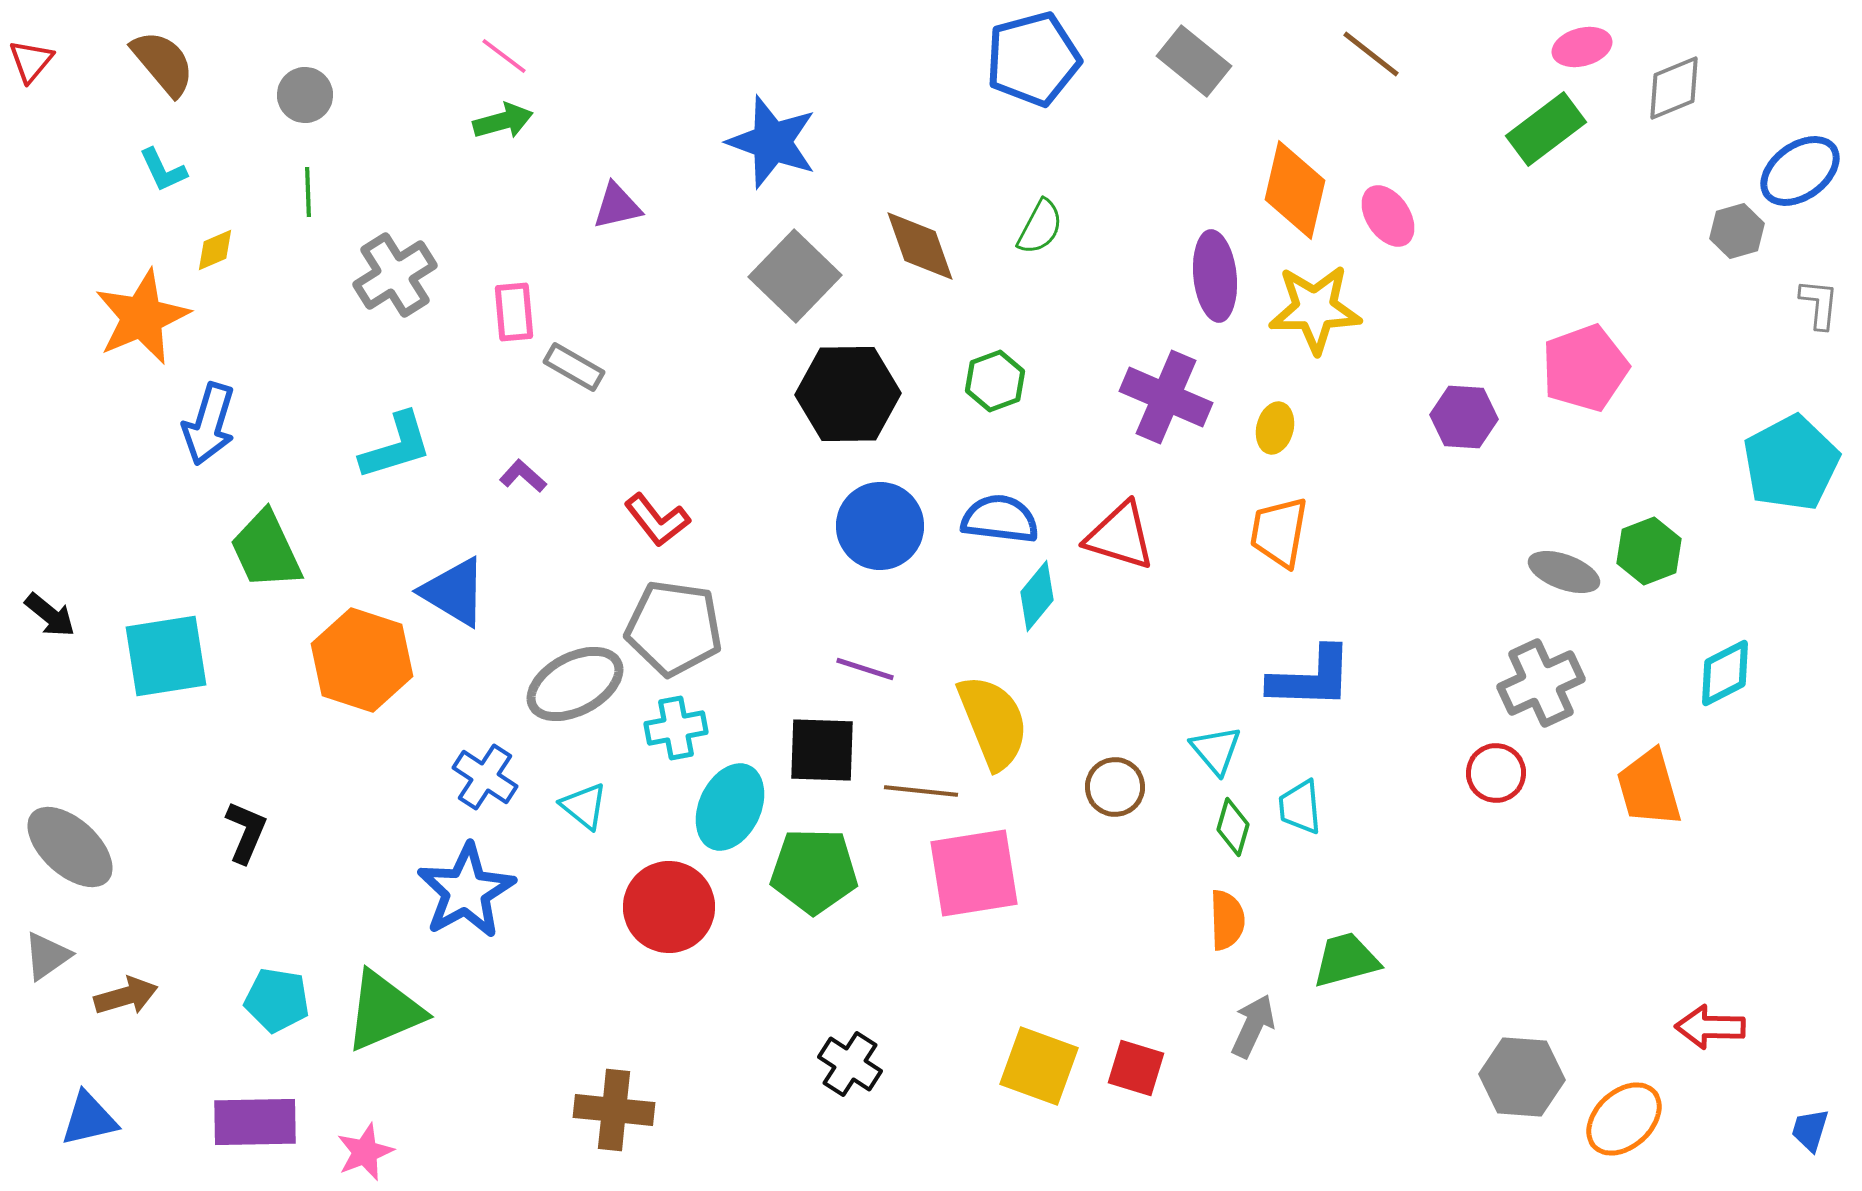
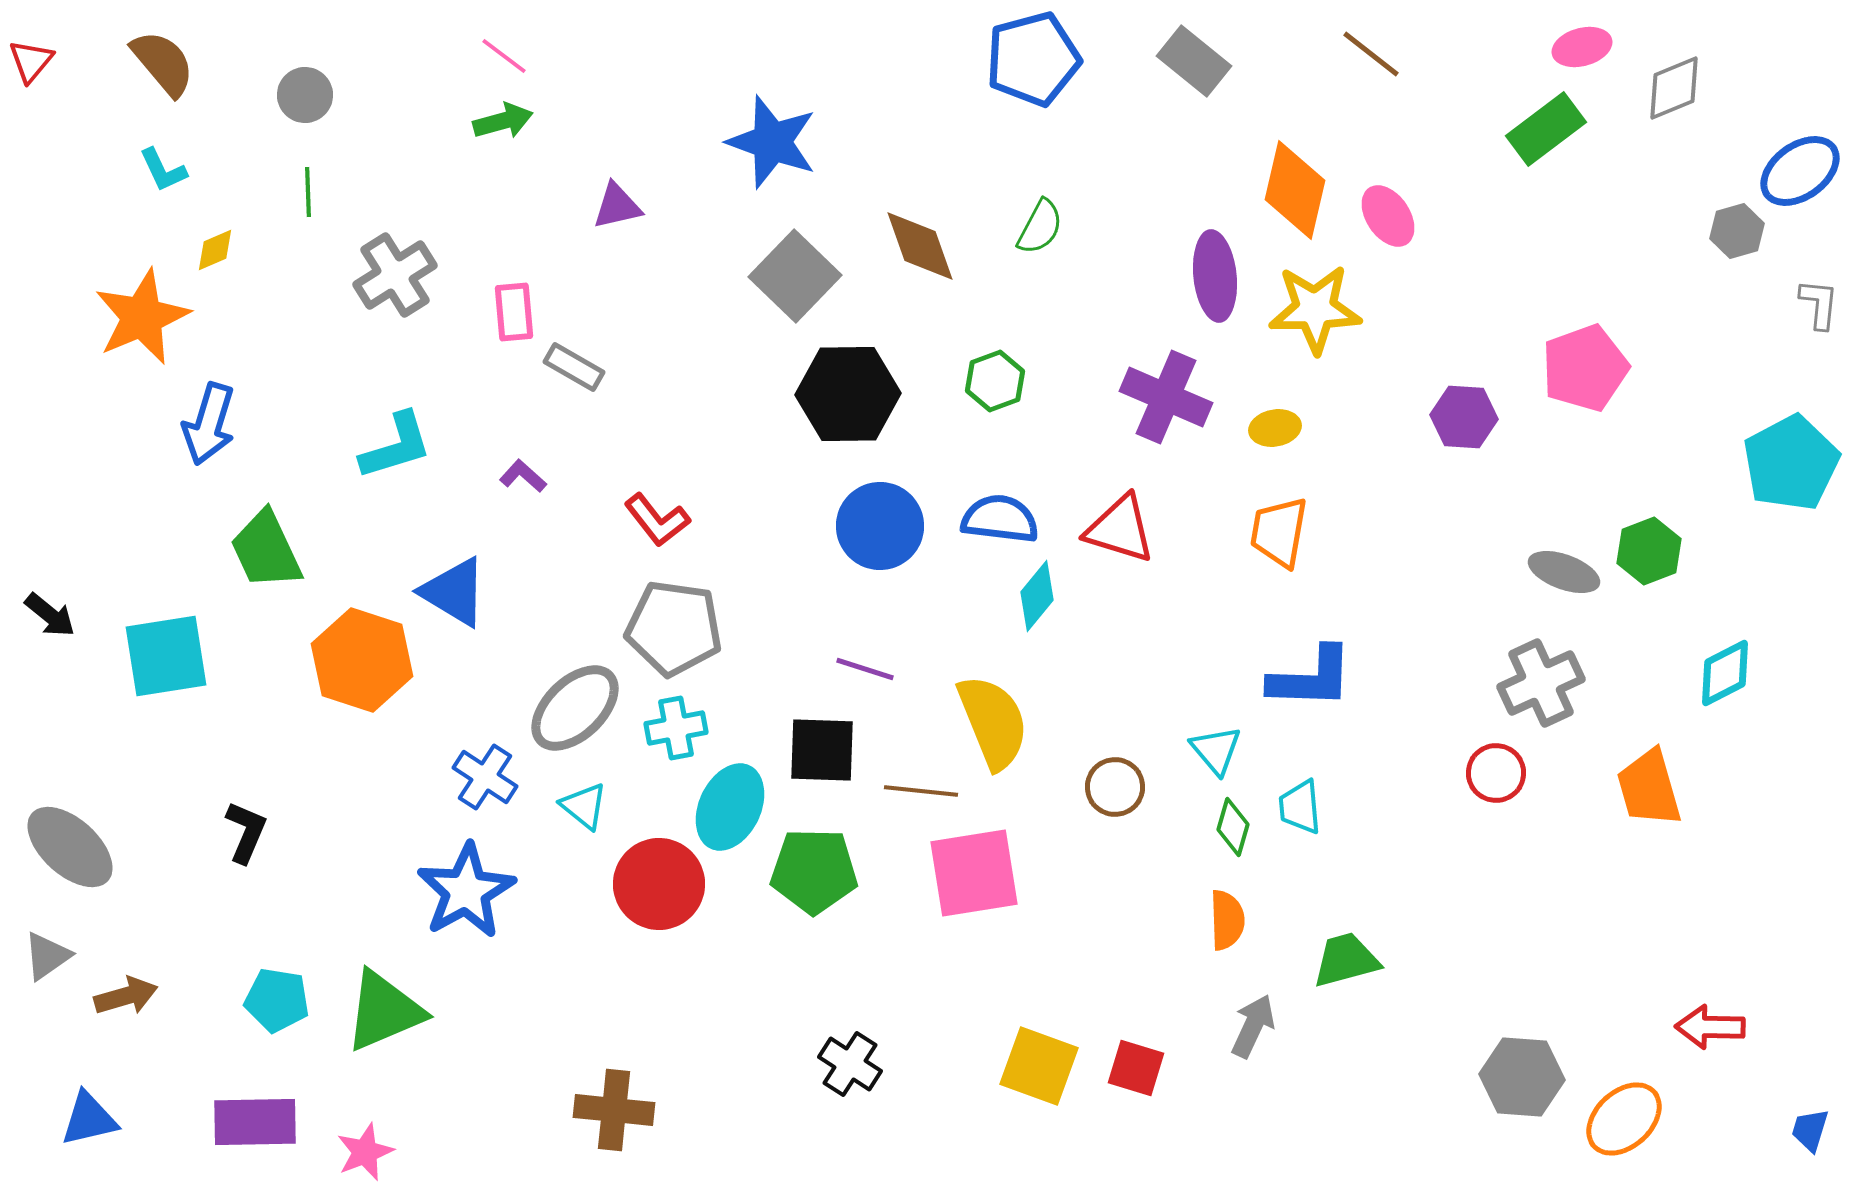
yellow ellipse at (1275, 428): rotated 66 degrees clockwise
red triangle at (1120, 536): moved 7 px up
gray ellipse at (575, 684): moved 24 px down; rotated 16 degrees counterclockwise
red circle at (669, 907): moved 10 px left, 23 px up
